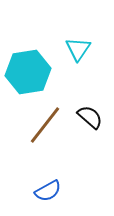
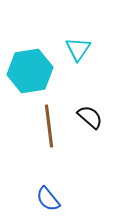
cyan hexagon: moved 2 px right, 1 px up
brown line: moved 4 px right, 1 px down; rotated 45 degrees counterclockwise
blue semicircle: moved 8 px down; rotated 80 degrees clockwise
